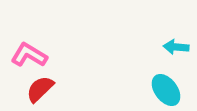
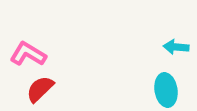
pink L-shape: moved 1 px left, 1 px up
cyan ellipse: rotated 28 degrees clockwise
